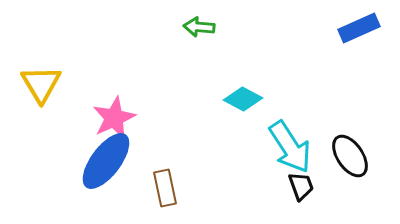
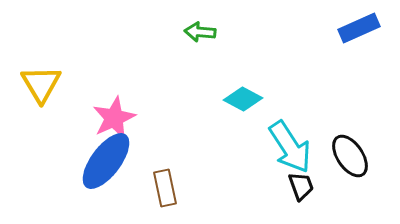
green arrow: moved 1 px right, 5 px down
